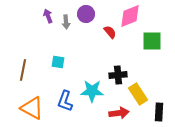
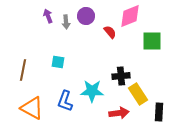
purple circle: moved 2 px down
black cross: moved 3 px right, 1 px down
